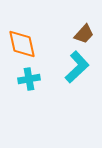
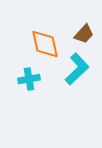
orange diamond: moved 23 px right
cyan L-shape: moved 2 px down
